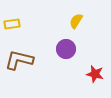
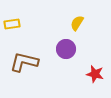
yellow semicircle: moved 1 px right, 2 px down
brown L-shape: moved 5 px right, 2 px down
